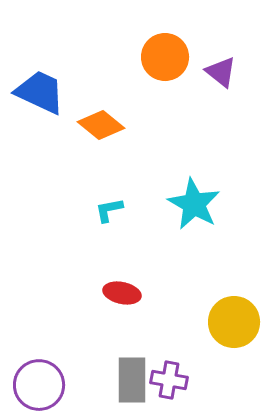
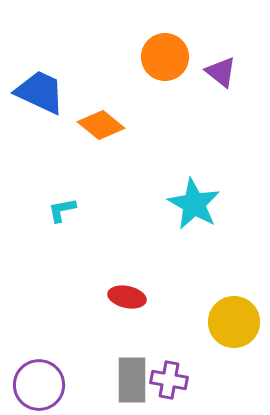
cyan L-shape: moved 47 px left
red ellipse: moved 5 px right, 4 px down
